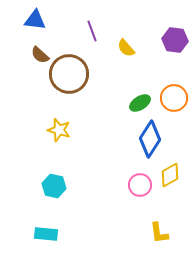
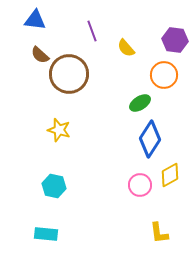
orange circle: moved 10 px left, 23 px up
